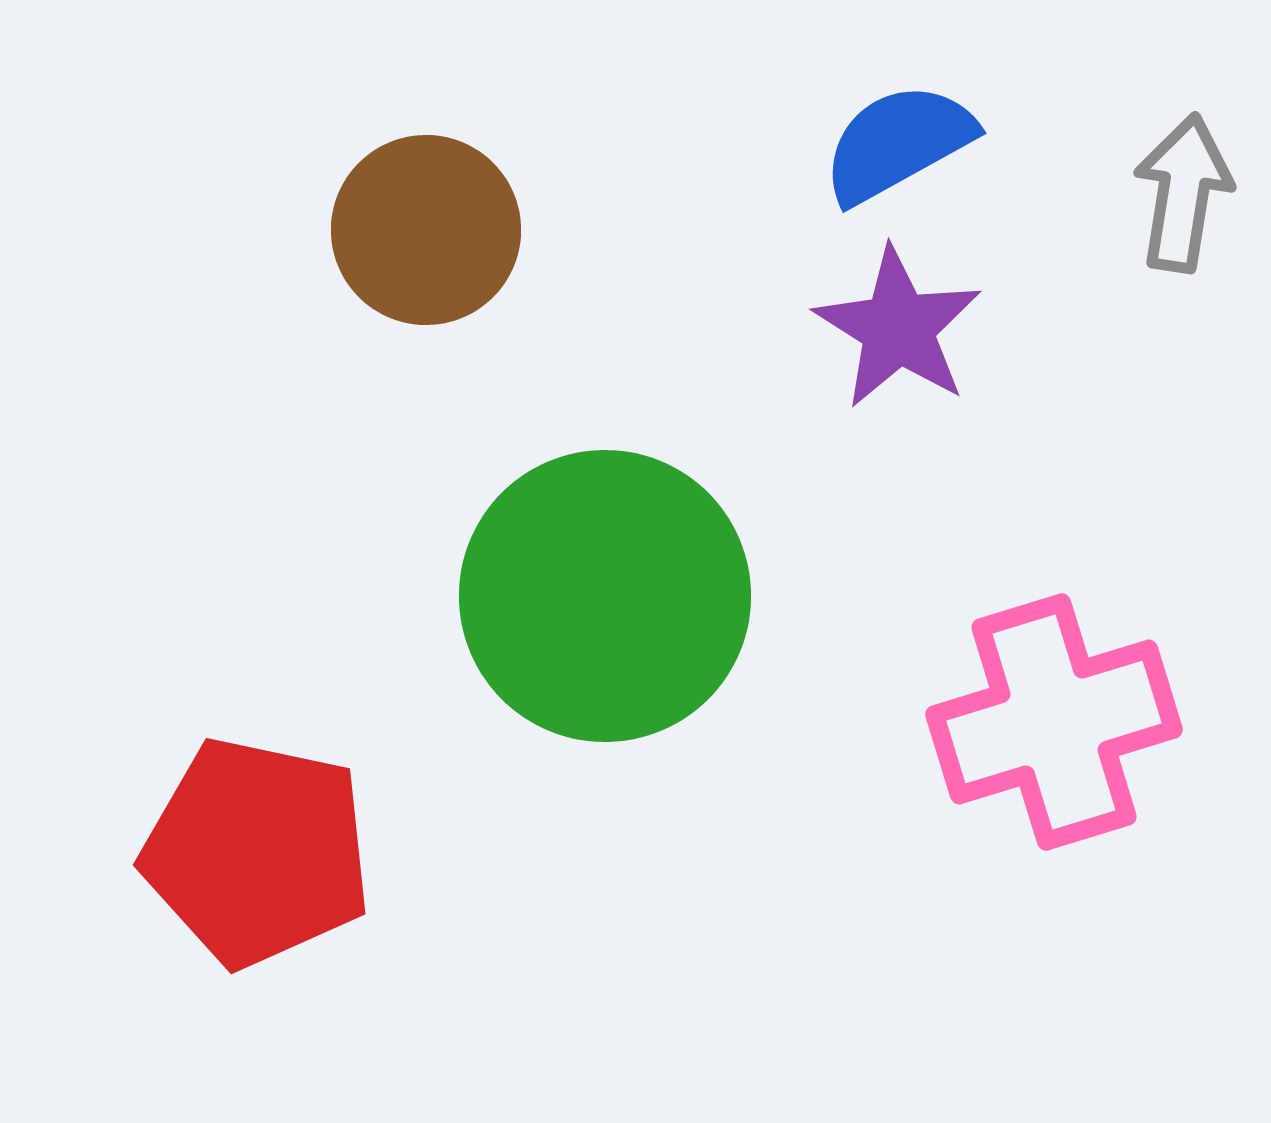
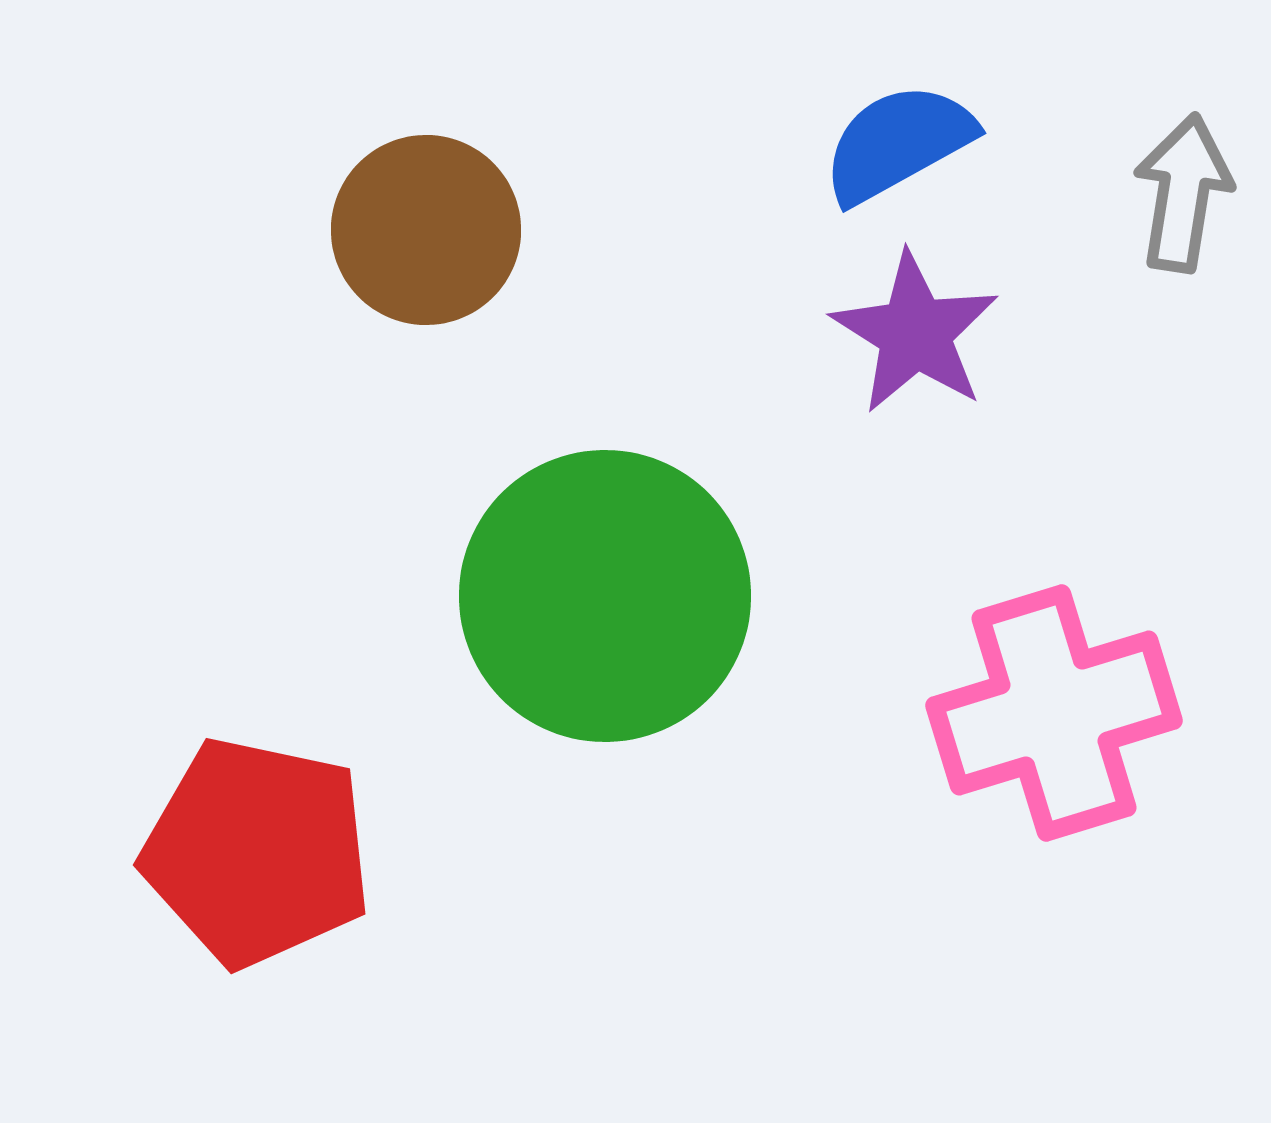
purple star: moved 17 px right, 5 px down
pink cross: moved 9 px up
